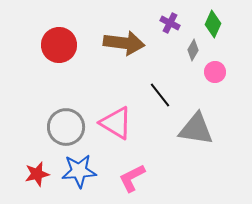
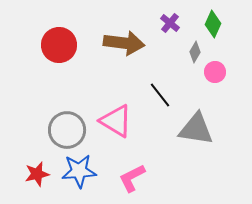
purple cross: rotated 12 degrees clockwise
gray diamond: moved 2 px right, 2 px down
pink triangle: moved 2 px up
gray circle: moved 1 px right, 3 px down
